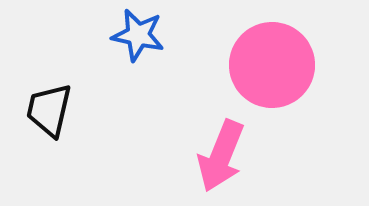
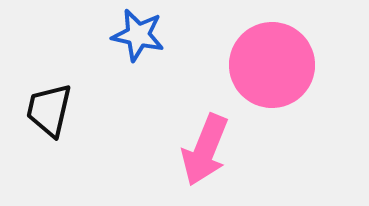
pink arrow: moved 16 px left, 6 px up
